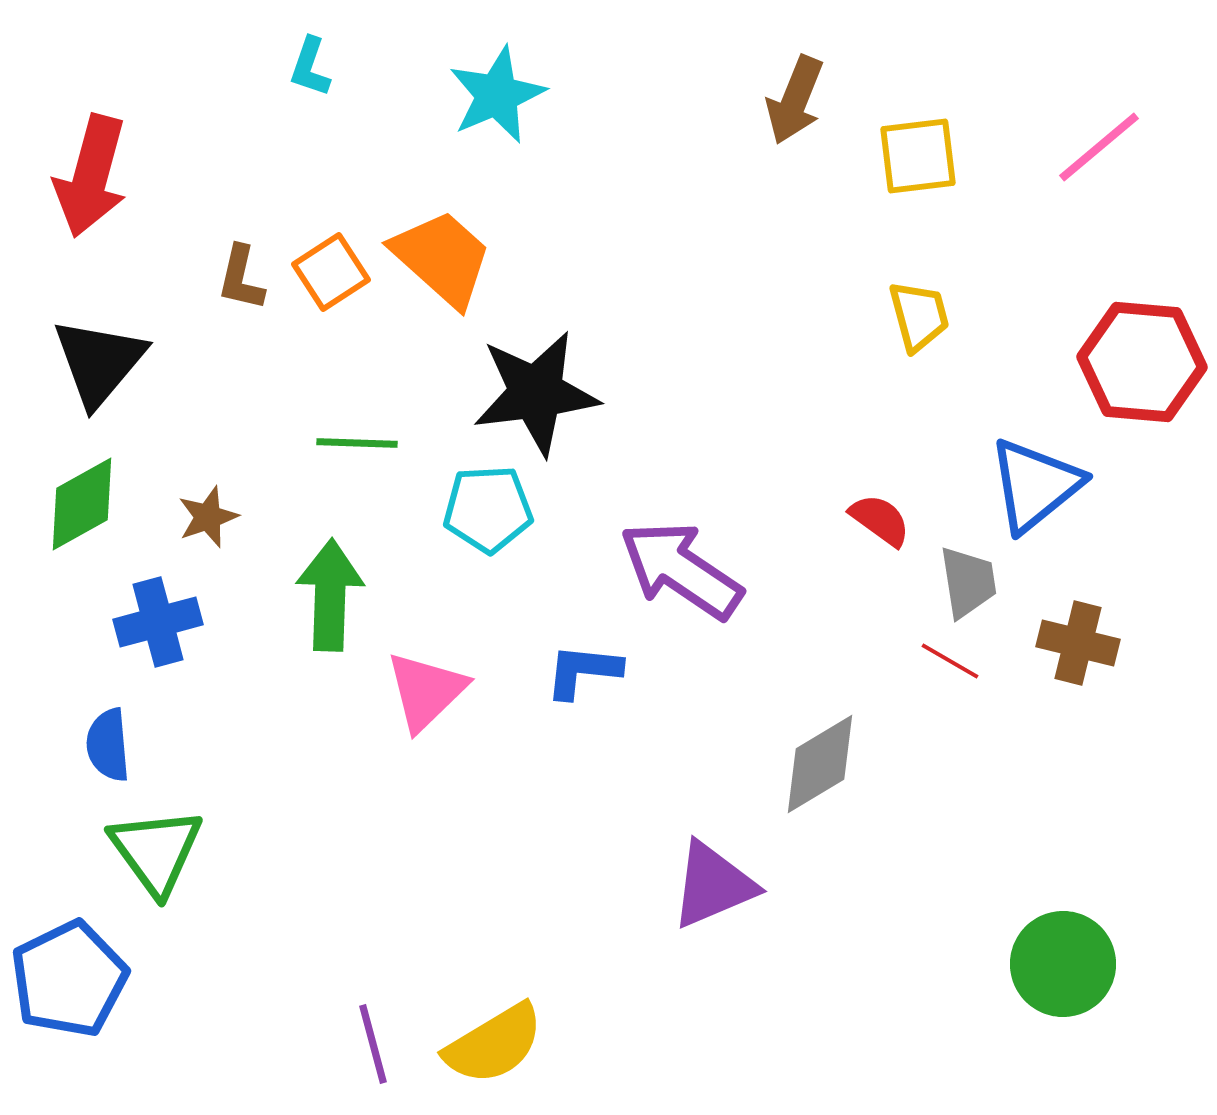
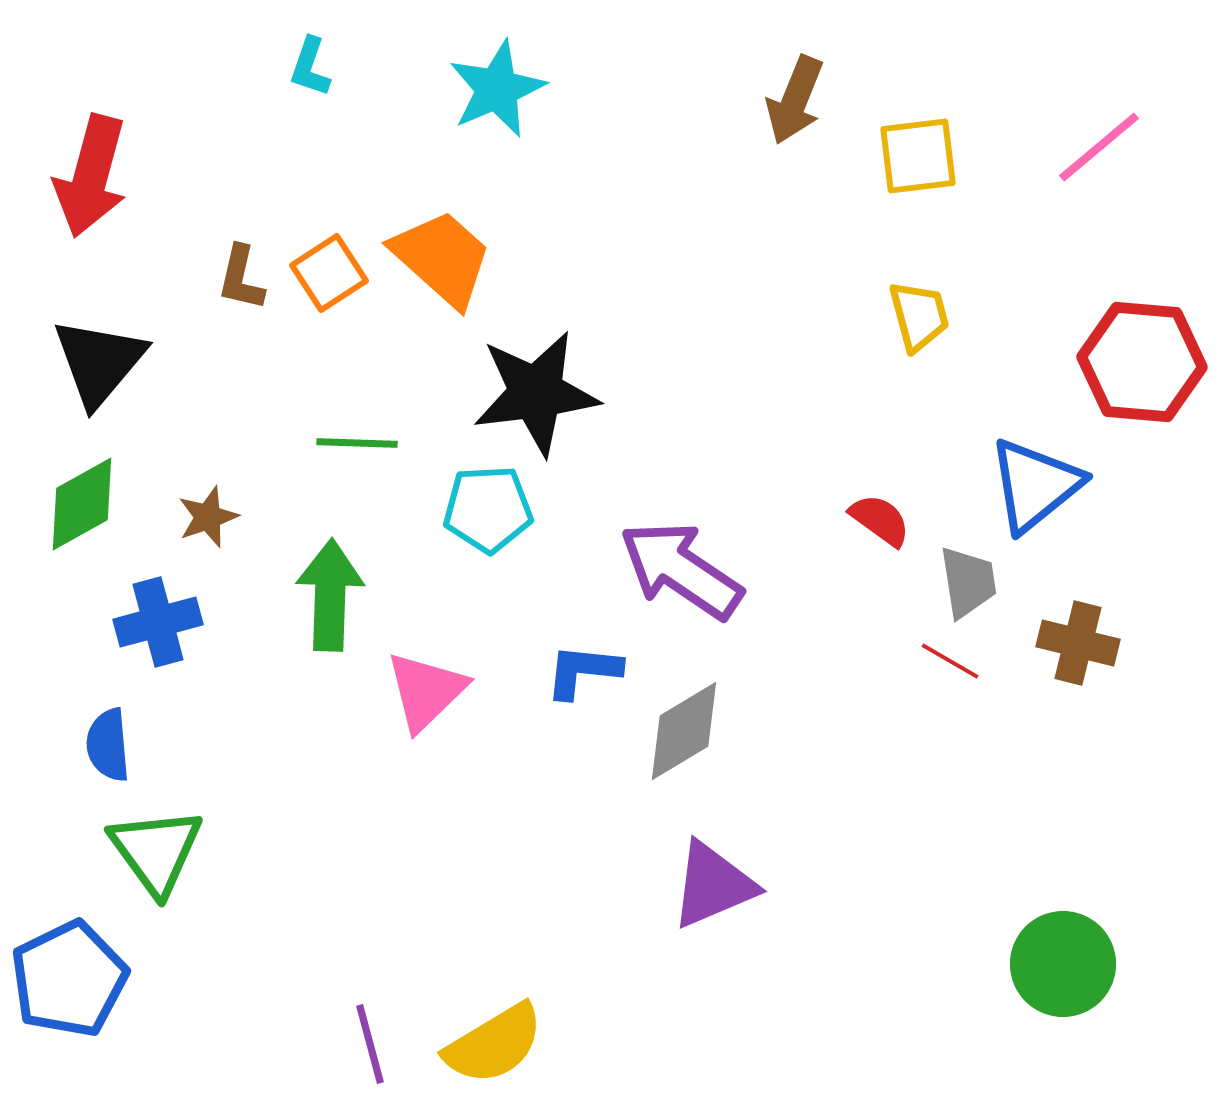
cyan star: moved 6 px up
orange square: moved 2 px left, 1 px down
gray diamond: moved 136 px left, 33 px up
purple line: moved 3 px left
